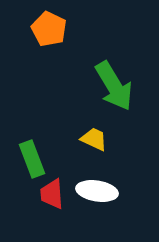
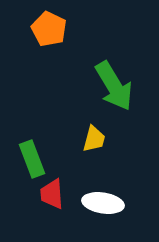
yellow trapezoid: rotated 80 degrees clockwise
white ellipse: moved 6 px right, 12 px down
